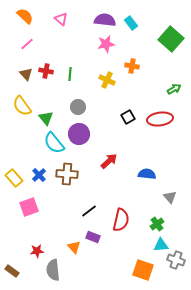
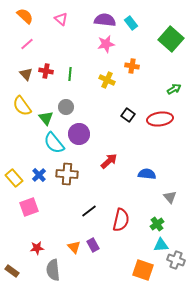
gray circle: moved 12 px left
black square: moved 2 px up; rotated 24 degrees counterclockwise
purple rectangle: moved 8 px down; rotated 40 degrees clockwise
red star: moved 3 px up
